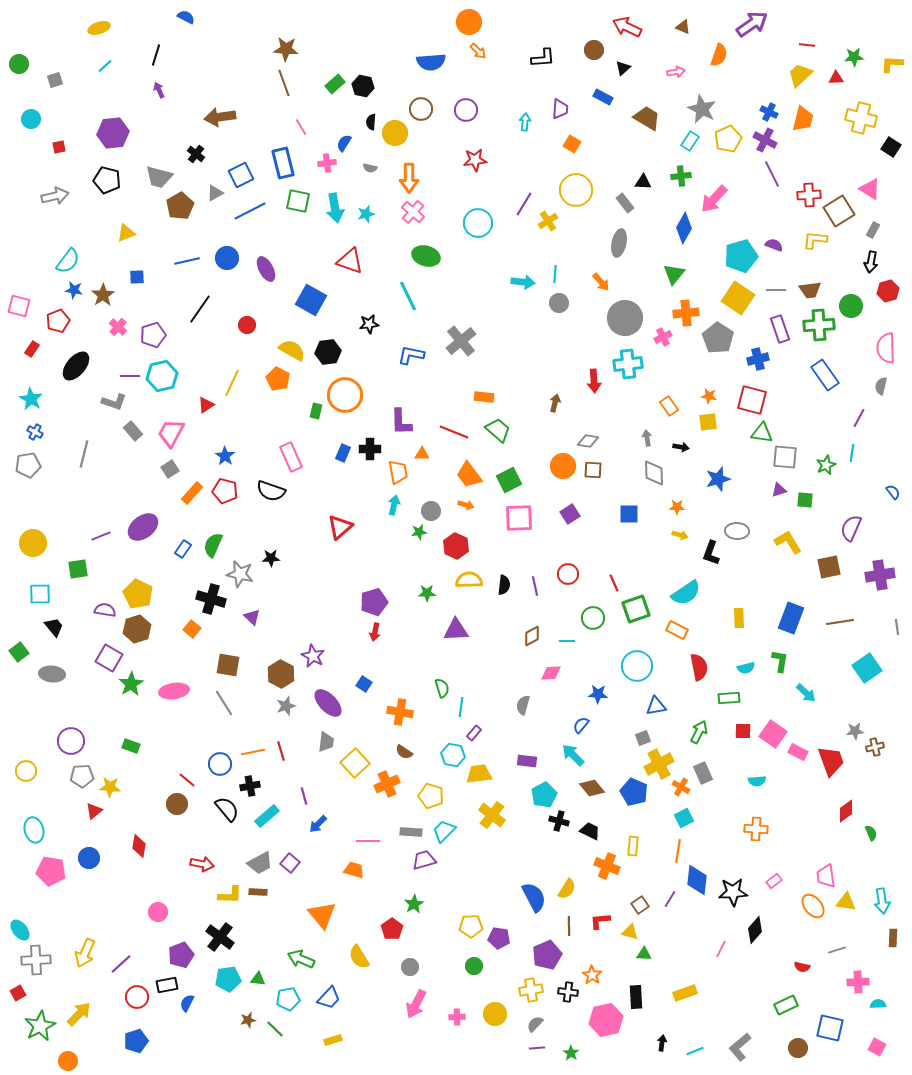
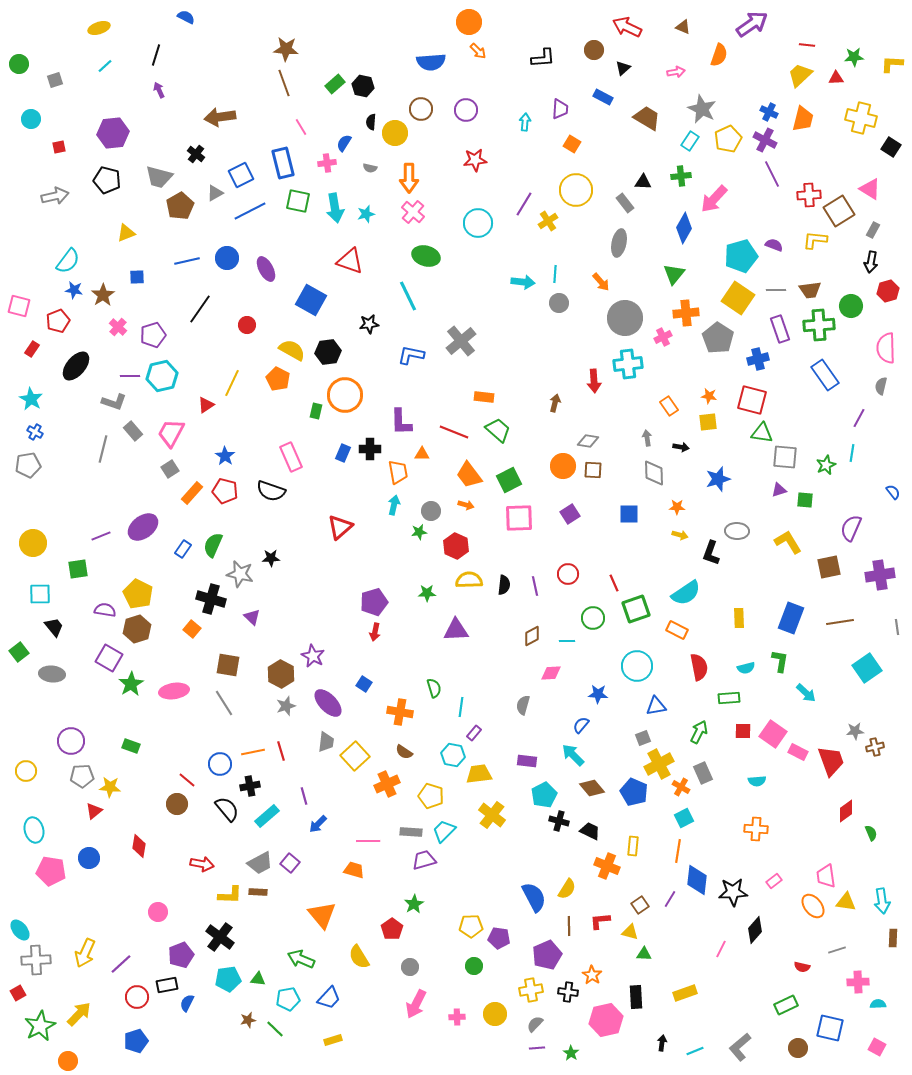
gray line at (84, 454): moved 19 px right, 5 px up
green semicircle at (442, 688): moved 8 px left
yellow square at (355, 763): moved 7 px up
